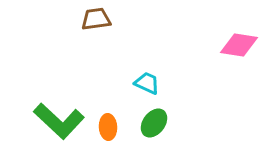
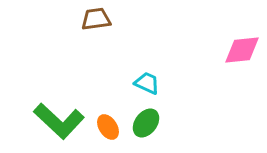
pink diamond: moved 3 px right, 5 px down; rotated 15 degrees counterclockwise
green ellipse: moved 8 px left
orange ellipse: rotated 30 degrees counterclockwise
